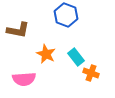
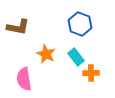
blue hexagon: moved 14 px right, 9 px down
brown L-shape: moved 3 px up
orange cross: rotated 21 degrees counterclockwise
pink semicircle: rotated 85 degrees clockwise
